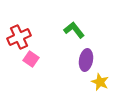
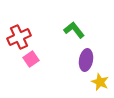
pink square: rotated 21 degrees clockwise
